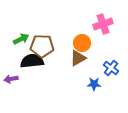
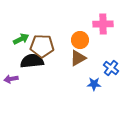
pink cross: rotated 18 degrees clockwise
orange circle: moved 2 px left, 3 px up
